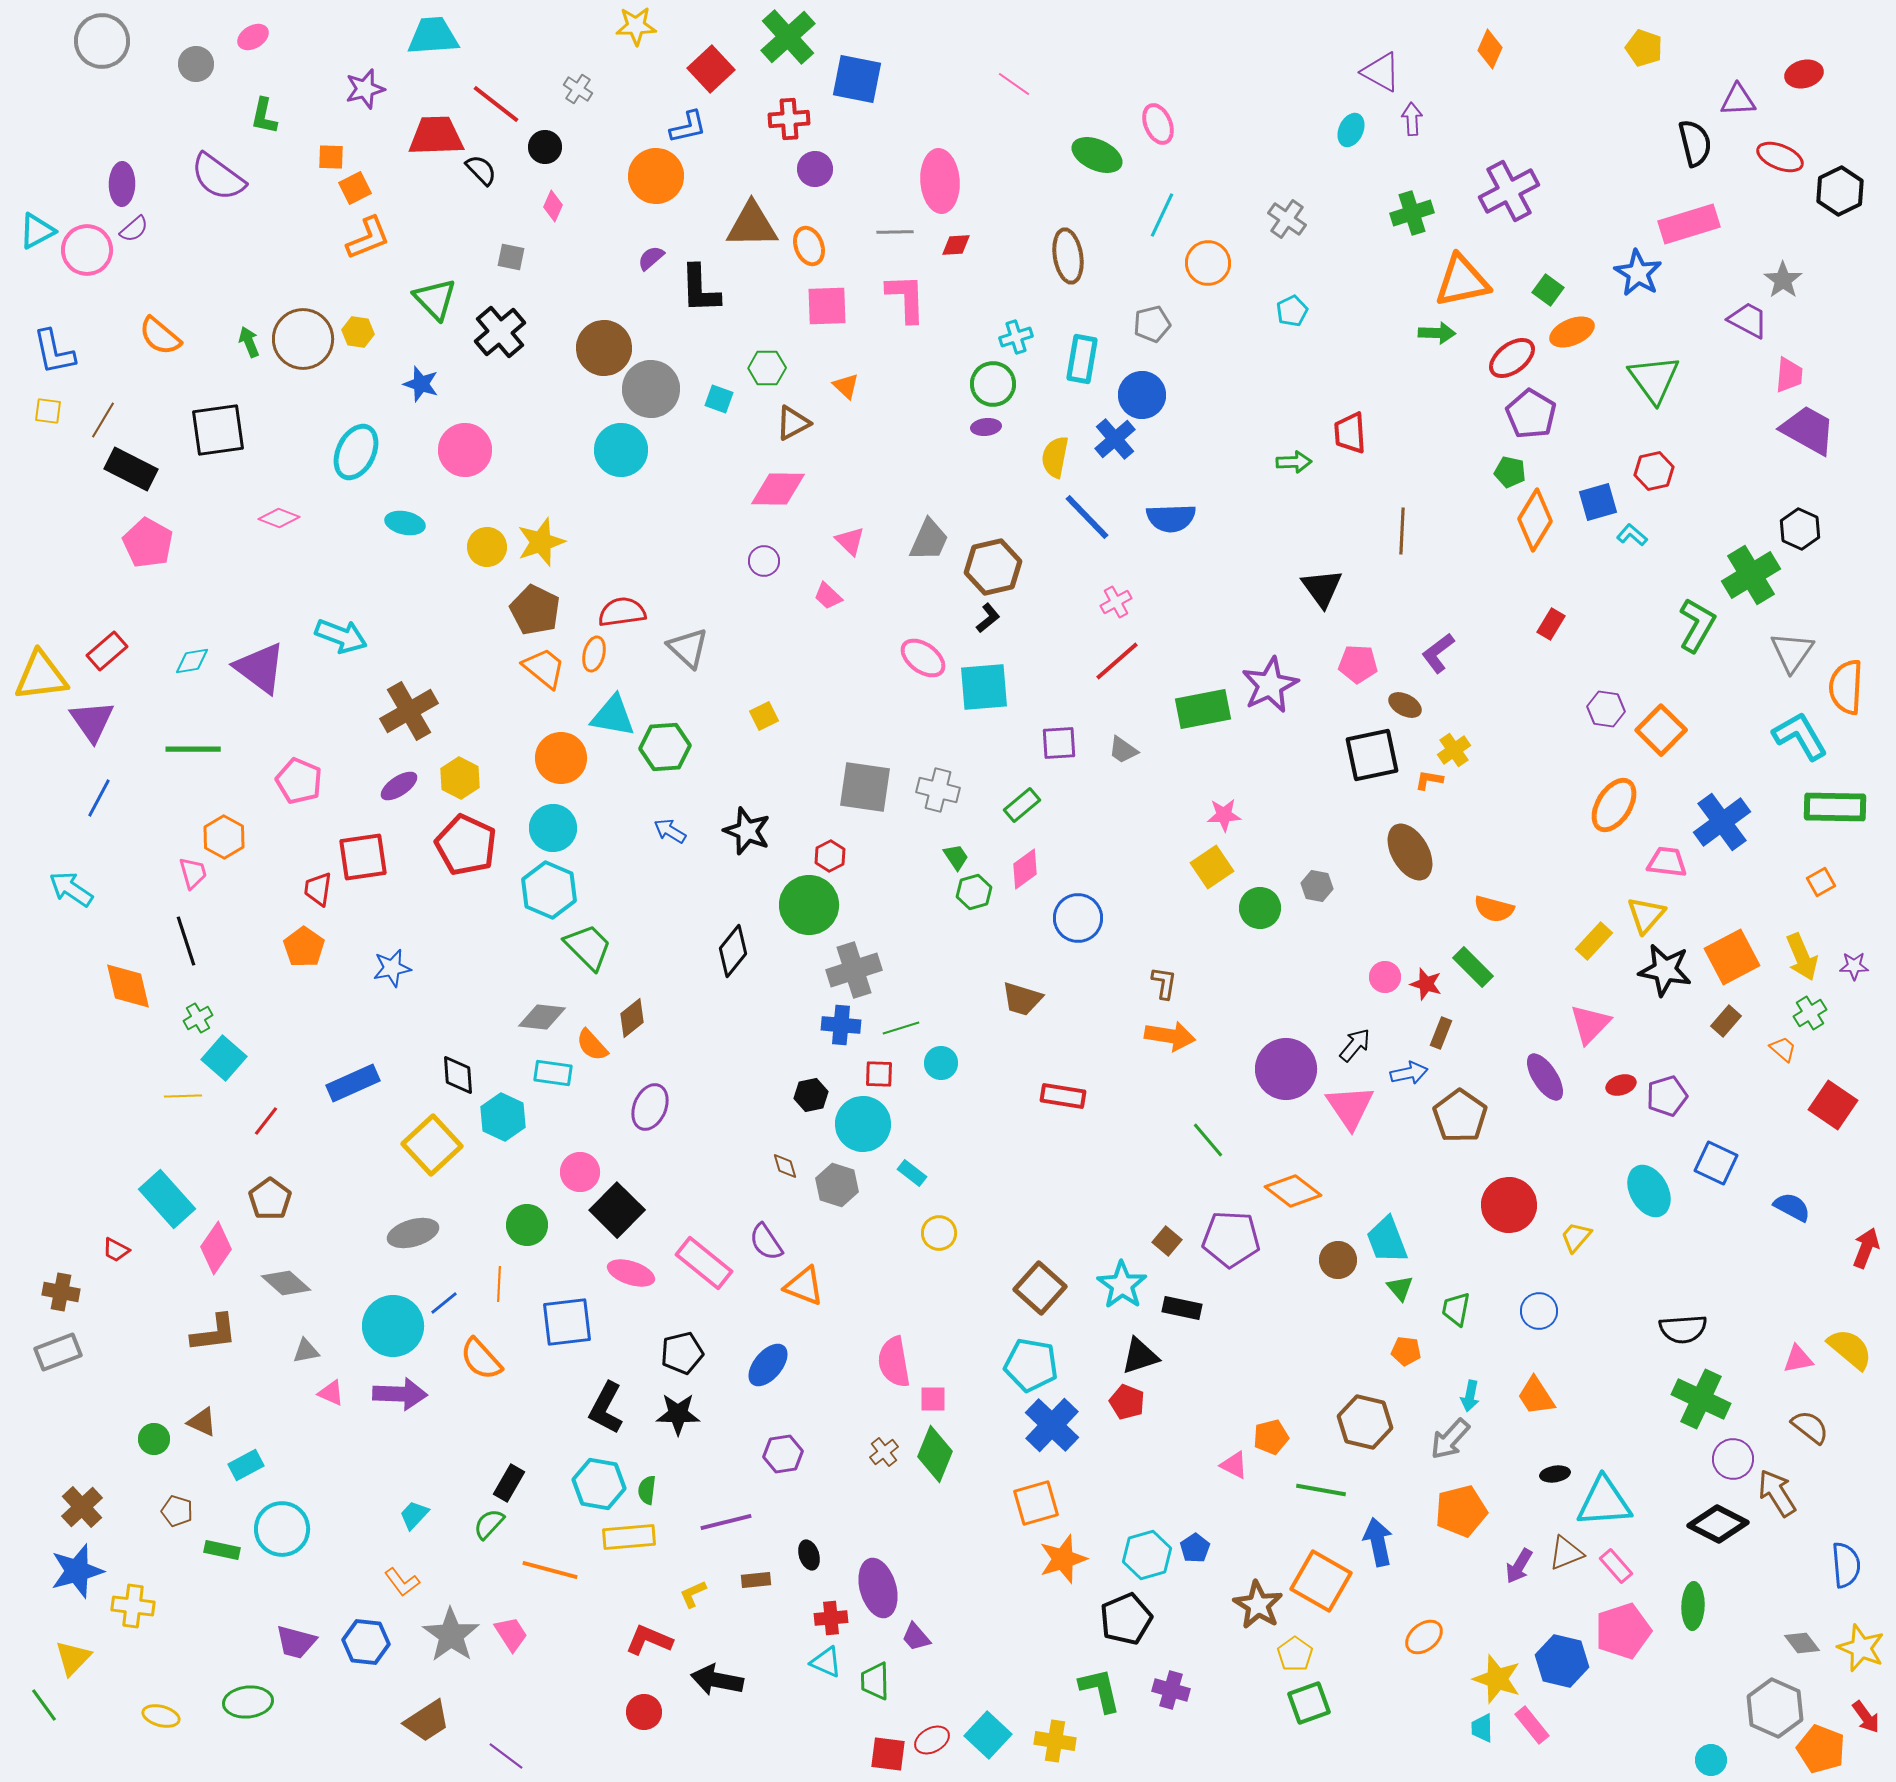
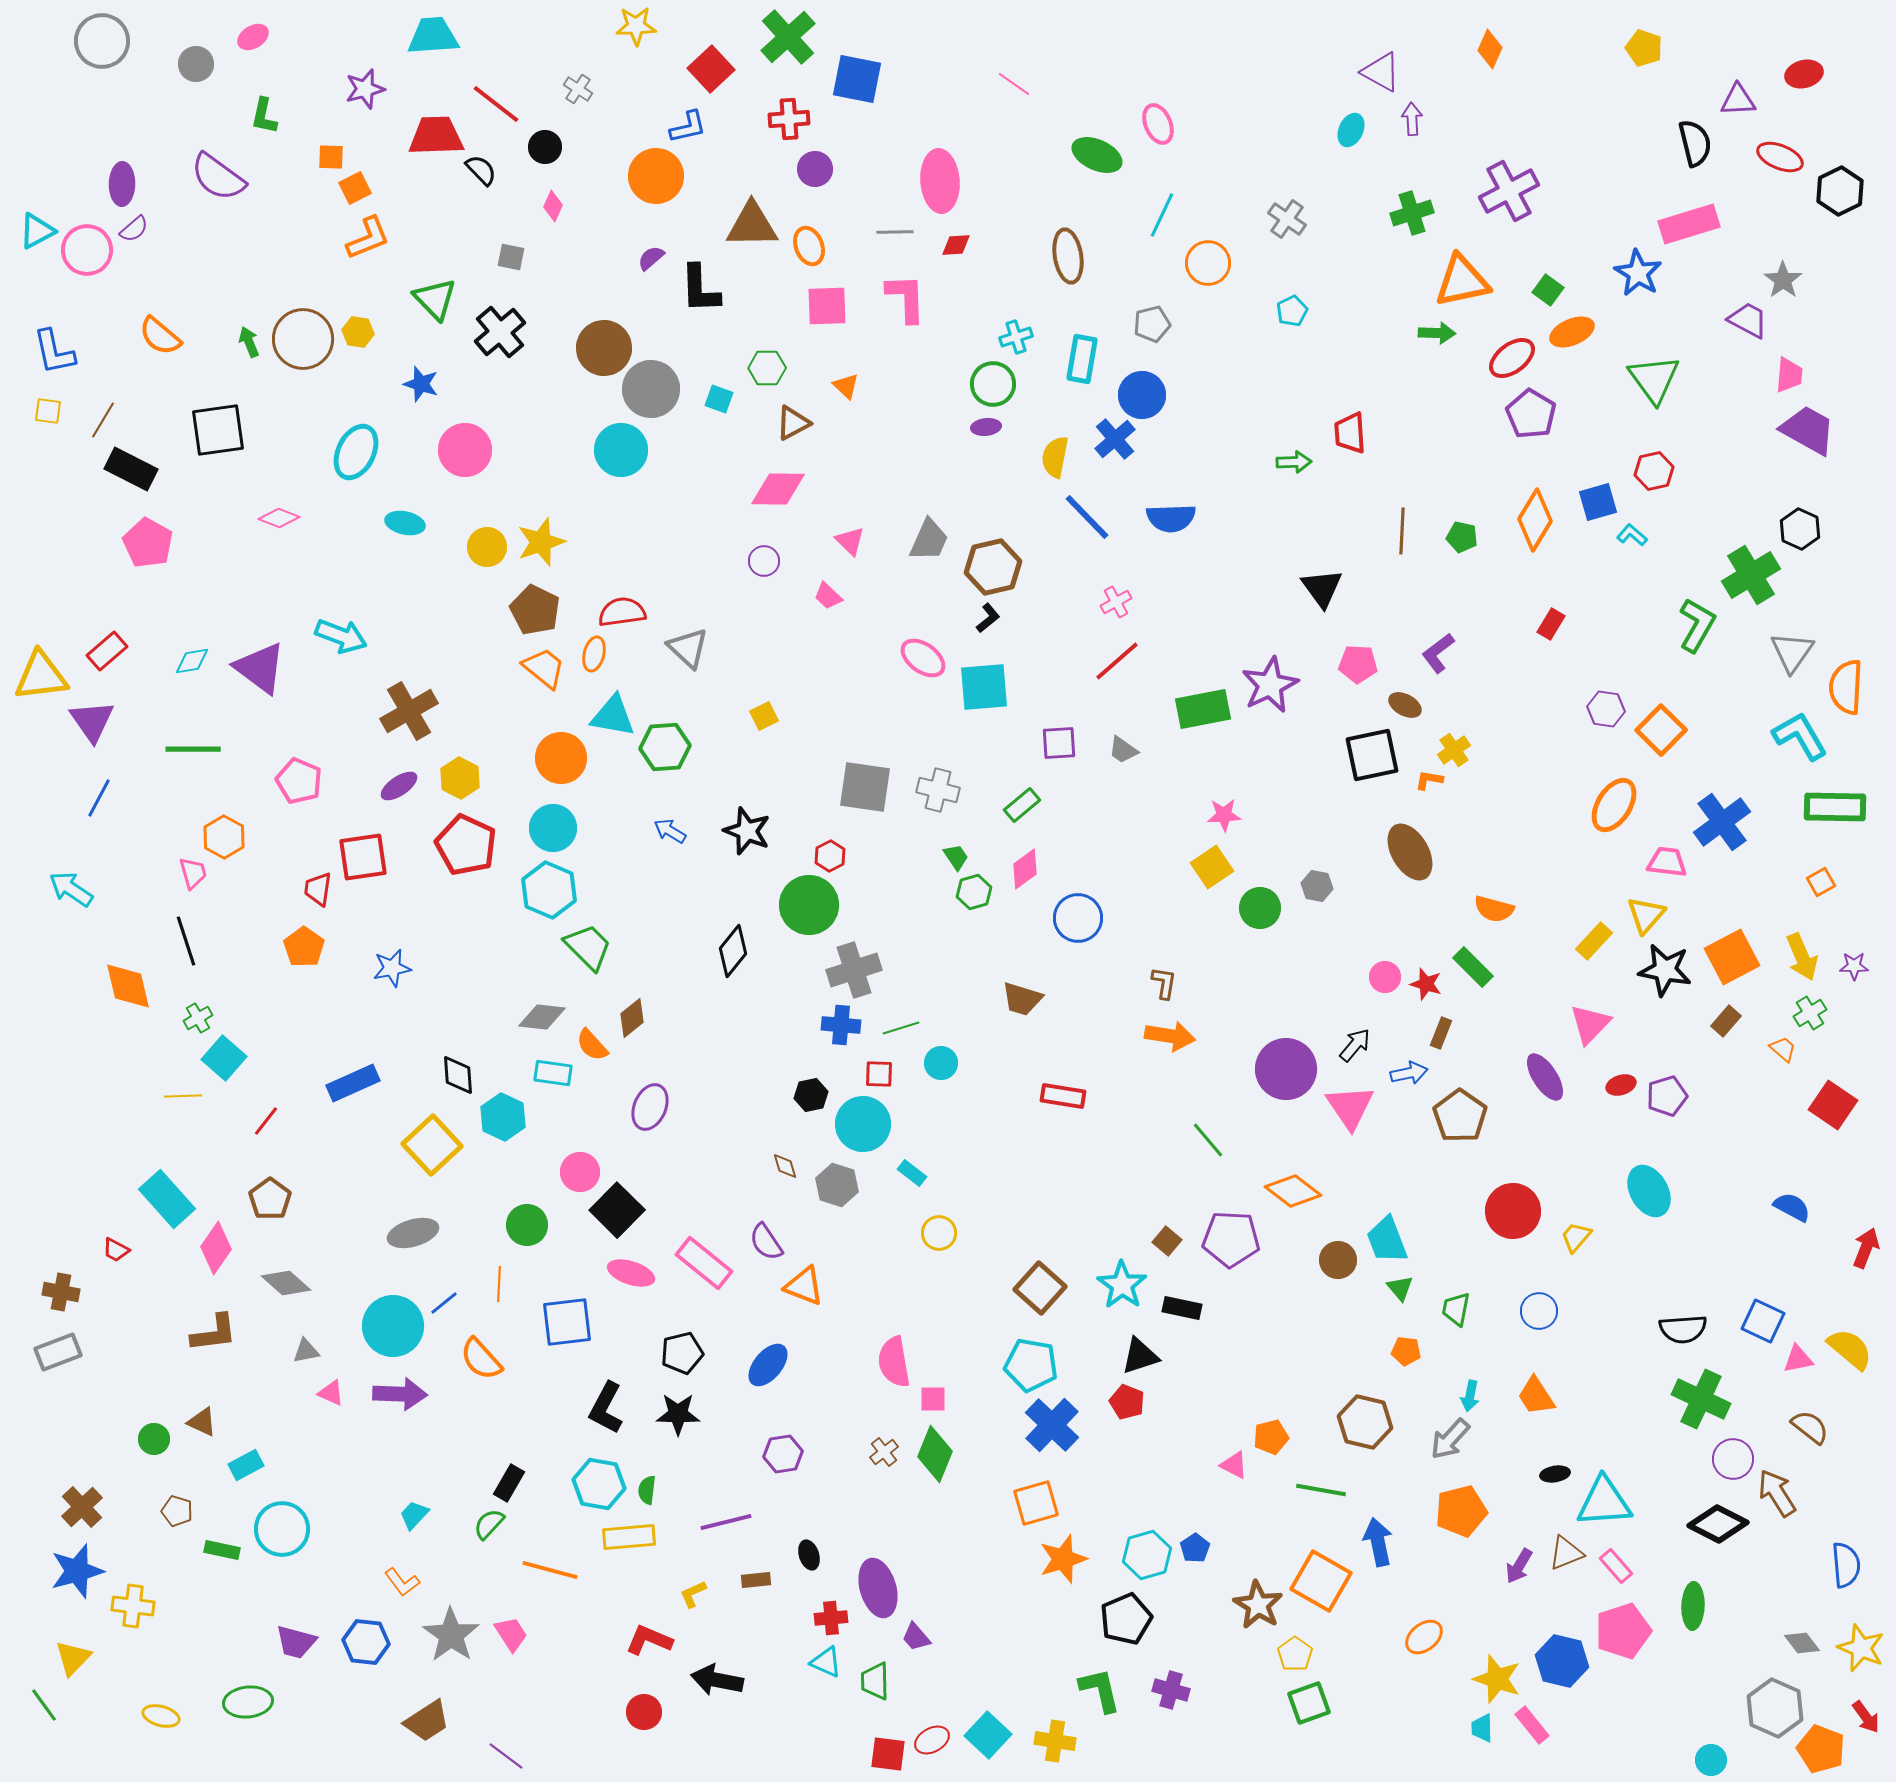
green pentagon at (1510, 472): moved 48 px left, 65 px down
blue square at (1716, 1163): moved 47 px right, 158 px down
red circle at (1509, 1205): moved 4 px right, 6 px down
